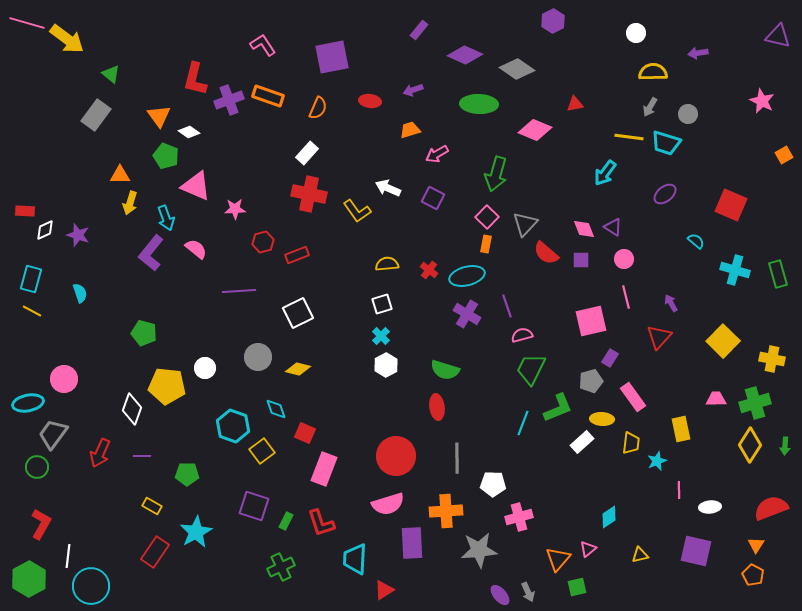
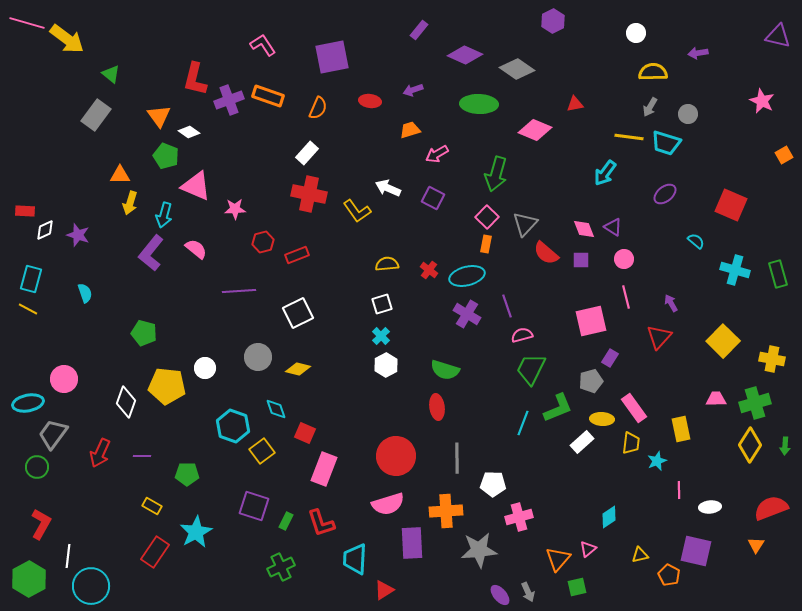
cyan arrow at (166, 218): moved 2 px left, 3 px up; rotated 35 degrees clockwise
cyan semicircle at (80, 293): moved 5 px right
yellow line at (32, 311): moved 4 px left, 2 px up
pink rectangle at (633, 397): moved 1 px right, 11 px down
white diamond at (132, 409): moved 6 px left, 7 px up
orange pentagon at (753, 575): moved 84 px left
